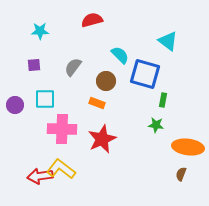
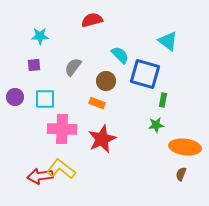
cyan star: moved 5 px down
purple circle: moved 8 px up
green star: rotated 14 degrees counterclockwise
orange ellipse: moved 3 px left
